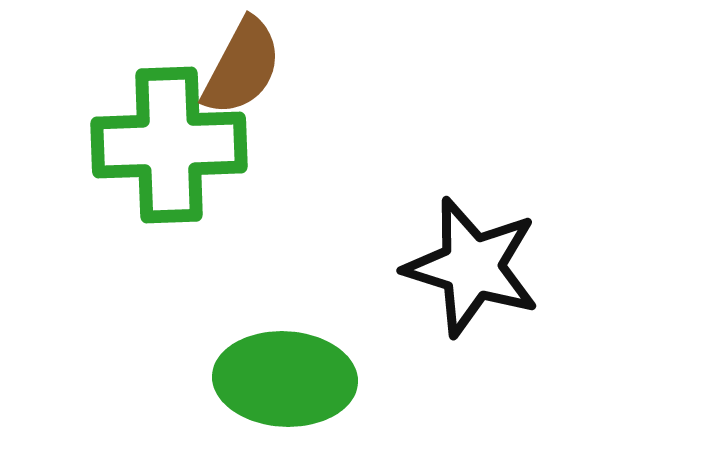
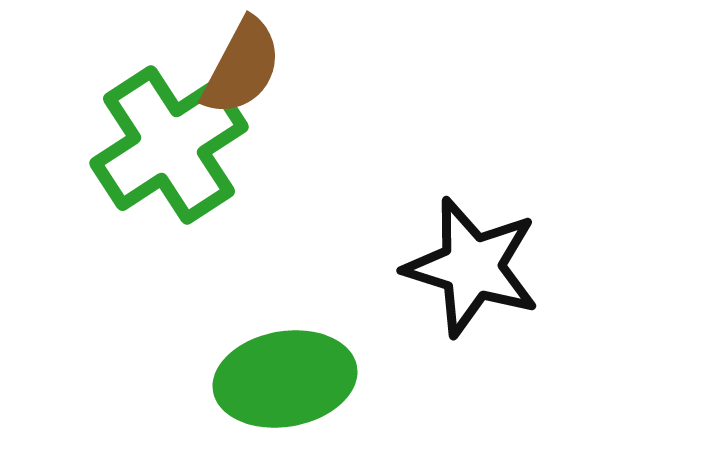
green cross: rotated 31 degrees counterclockwise
green ellipse: rotated 13 degrees counterclockwise
